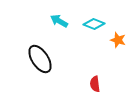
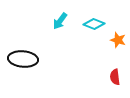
cyan arrow: moved 1 px right; rotated 84 degrees counterclockwise
black ellipse: moved 17 px left; rotated 52 degrees counterclockwise
red semicircle: moved 20 px right, 7 px up
